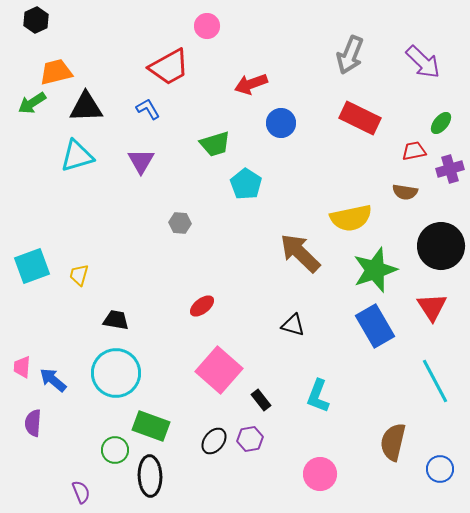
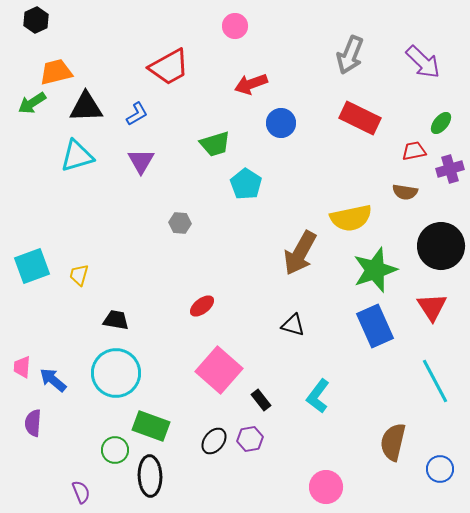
pink circle at (207, 26): moved 28 px right
blue L-shape at (148, 109): moved 11 px left, 5 px down; rotated 90 degrees clockwise
brown arrow at (300, 253): rotated 105 degrees counterclockwise
blue rectangle at (375, 326): rotated 6 degrees clockwise
cyan L-shape at (318, 396): rotated 16 degrees clockwise
pink circle at (320, 474): moved 6 px right, 13 px down
